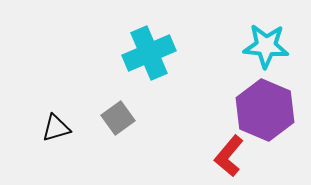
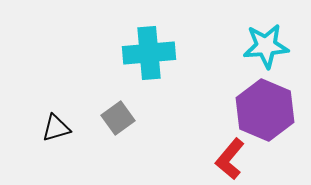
cyan star: rotated 9 degrees counterclockwise
cyan cross: rotated 18 degrees clockwise
red L-shape: moved 1 px right, 3 px down
